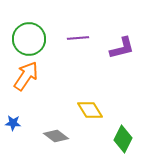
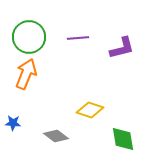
green circle: moved 2 px up
orange arrow: moved 2 px up; rotated 12 degrees counterclockwise
yellow diamond: rotated 40 degrees counterclockwise
green diamond: rotated 36 degrees counterclockwise
